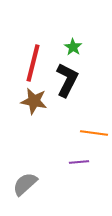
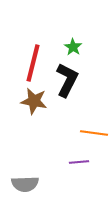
gray semicircle: rotated 140 degrees counterclockwise
